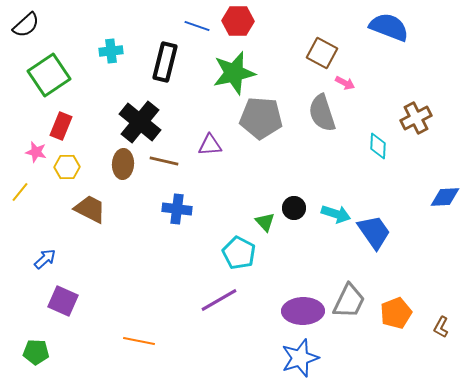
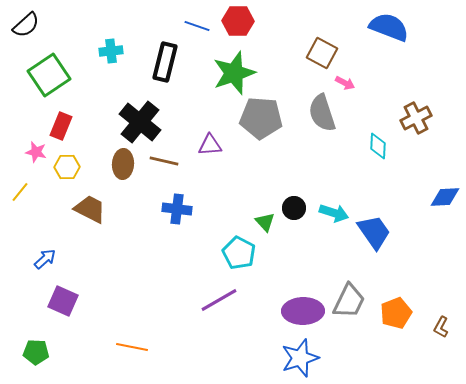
green star: rotated 6 degrees counterclockwise
cyan arrow: moved 2 px left, 1 px up
orange line: moved 7 px left, 6 px down
